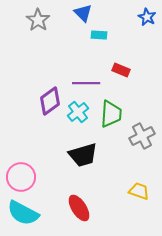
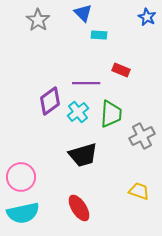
cyan semicircle: rotated 40 degrees counterclockwise
